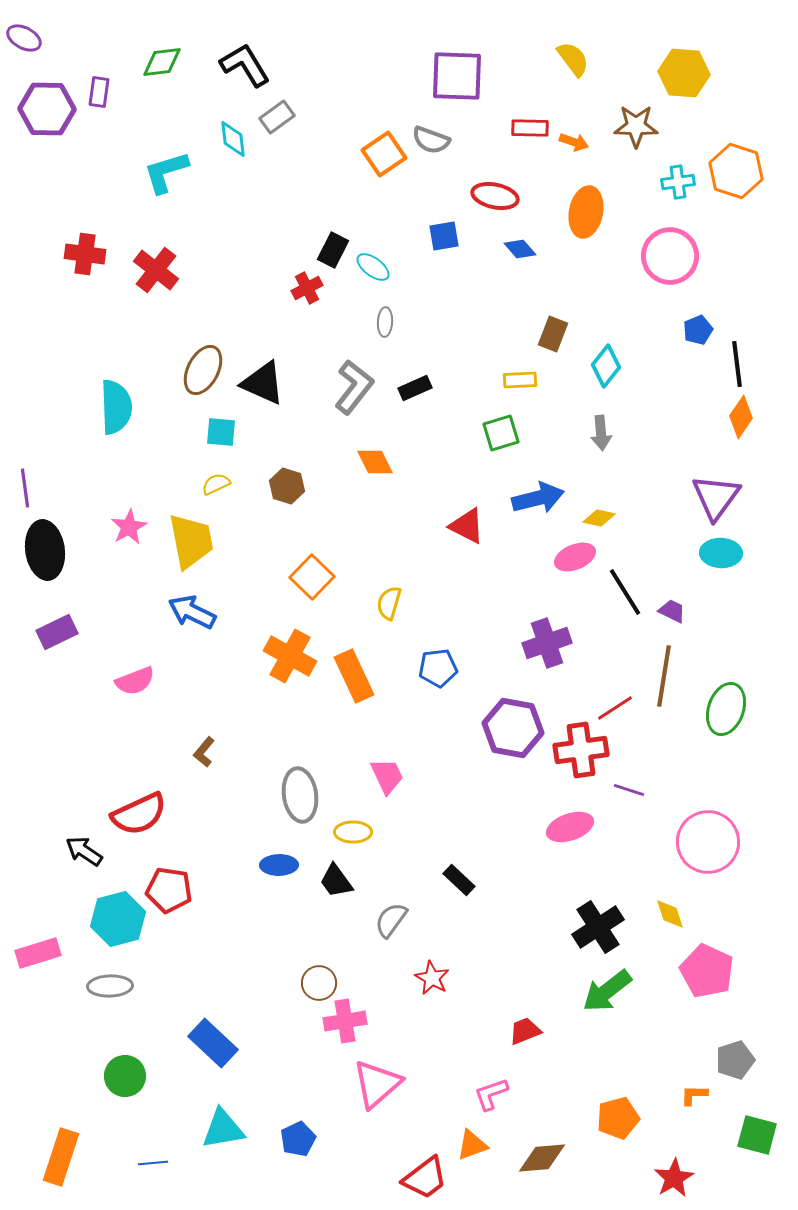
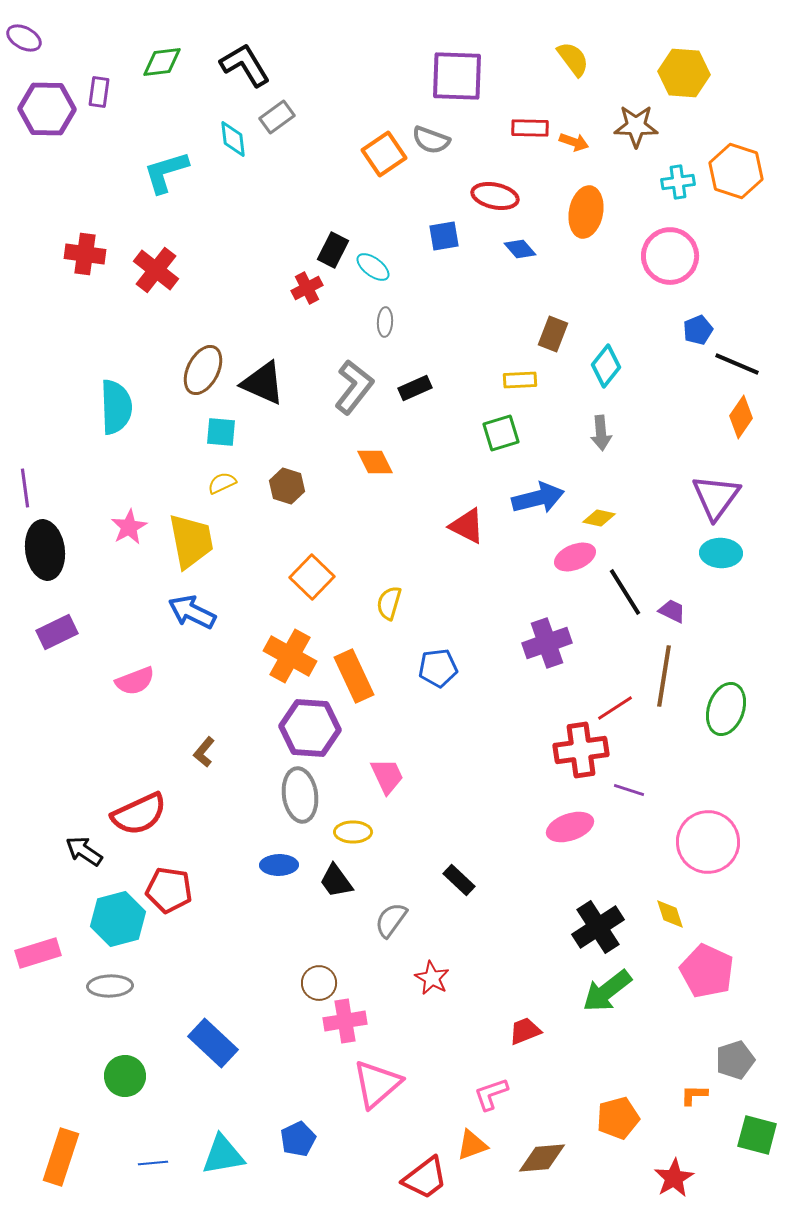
black line at (737, 364): rotated 60 degrees counterclockwise
yellow semicircle at (216, 484): moved 6 px right, 1 px up
purple hexagon at (513, 728): moved 203 px left; rotated 6 degrees counterclockwise
cyan triangle at (223, 1129): moved 26 px down
